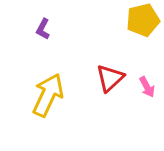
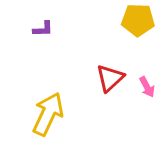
yellow pentagon: moved 5 px left; rotated 16 degrees clockwise
purple L-shape: rotated 120 degrees counterclockwise
yellow arrow: moved 19 px down
